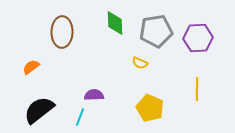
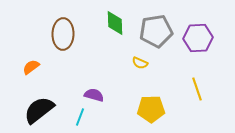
brown ellipse: moved 1 px right, 2 px down
yellow line: rotated 20 degrees counterclockwise
purple semicircle: rotated 18 degrees clockwise
yellow pentagon: moved 1 px right, 1 px down; rotated 24 degrees counterclockwise
